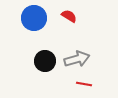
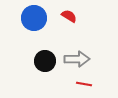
gray arrow: rotated 15 degrees clockwise
